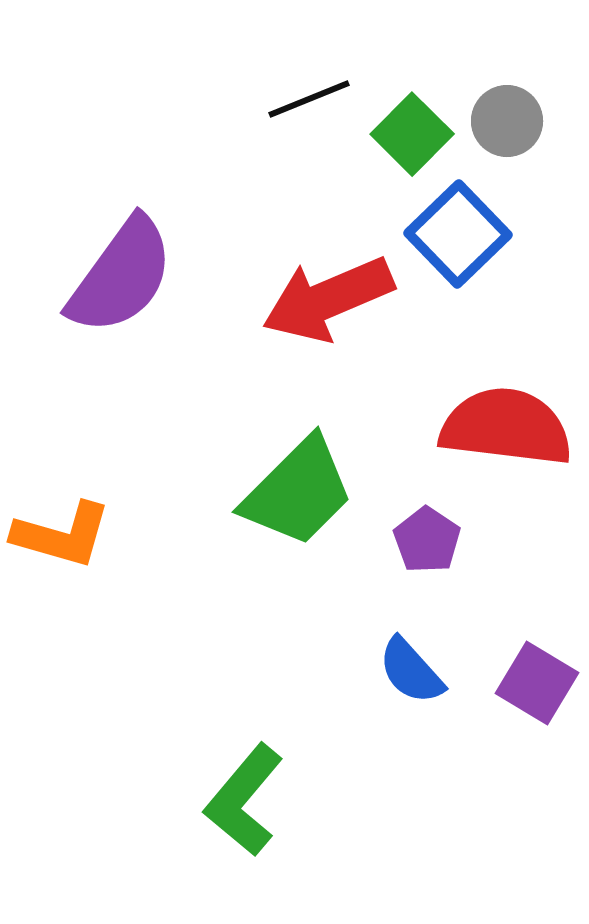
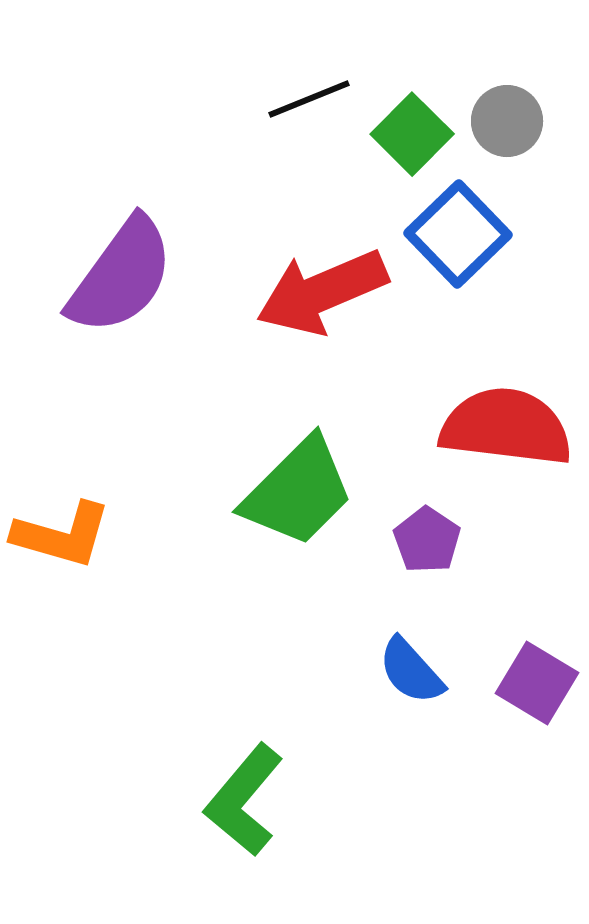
red arrow: moved 6 px left, 7 px up
